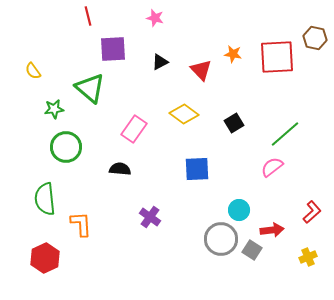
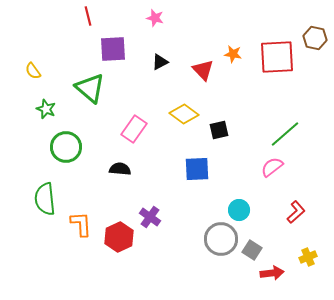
red triangle: moved 2 px right
green star: moved 8 px left; rotated 30 degrees clockwise
black square: moved 15 px left, 7 px down; rotated 18 degrees clockwise
red L-shape: moved 16 px left
red arrow: moved 43 px down
red hexagon: moved 74 px right, 21 px up
